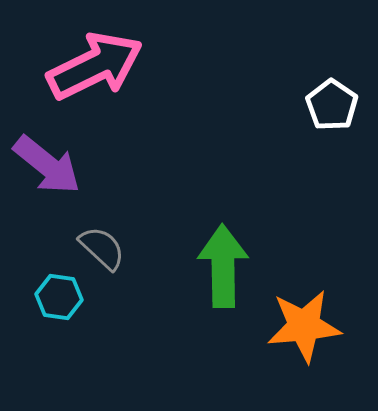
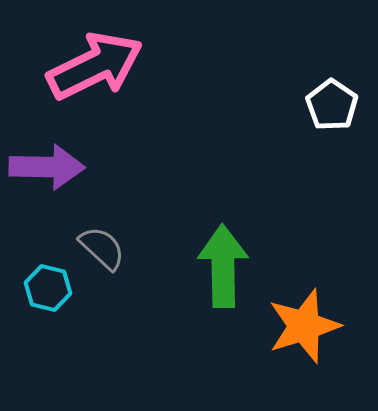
purple arrow: moved 2 px down; rotated 38 degrees counterclockwise
cyan hexagon: moved 11 px left, 9 px up; rotated 6 degrees clockwise
orange star: rotated 12 degrees counterclockwise
